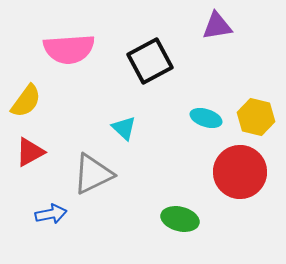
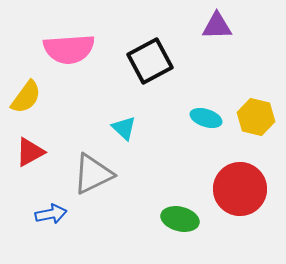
purple triangle: rotated 8 degrees clockwise
yellow semicircle: moved 4 px up
red circle: moved 17 px down
